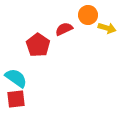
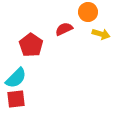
orange circle: moved 3 px up
yellow arrow: moved 6 px left, 6 px down
red pentagon: moved 7 px left
cyan semicircle: rotated 100 degrees clockwise
